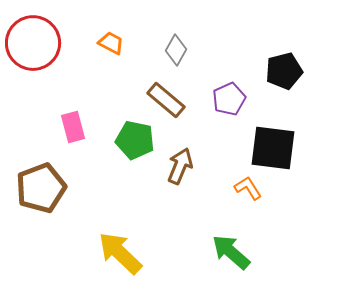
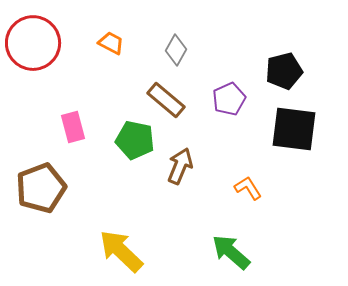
black square: moved 21 px right, 19 px up
yellow arrow: moved 1 px right, 2 px up
